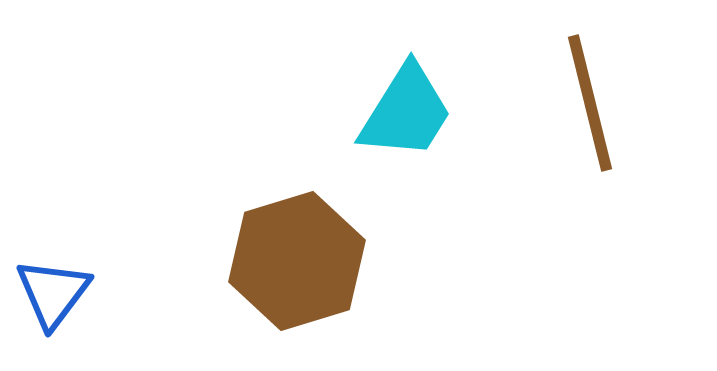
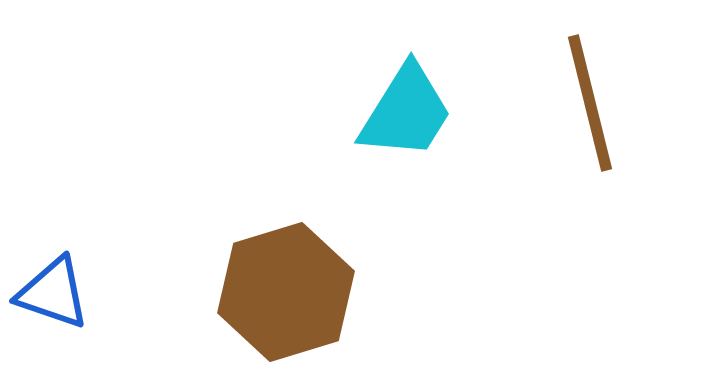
brown hexagon: moved 11 px left, 31 px down
blue triangle: rotated 48 degrees counterclockwise
